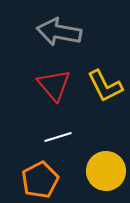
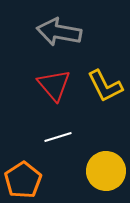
orange pentagon: moved 17 px left; rotated 6 degrees counterclockwise
